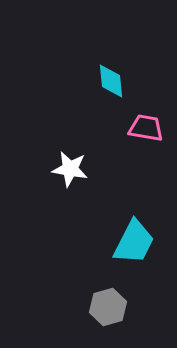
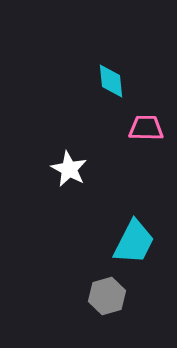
pink trapezoid: rotated 9 degrees counterclockwise
white star: moved 1 px left; rotated 18 degrees clockwise
gray hexagon: moved 1 px left, 11 px up
